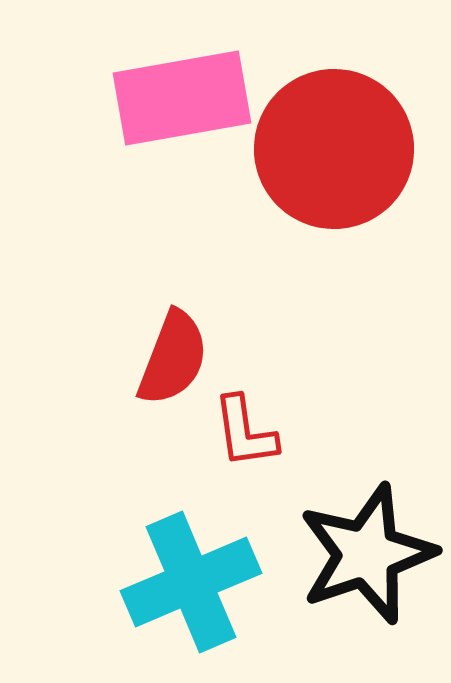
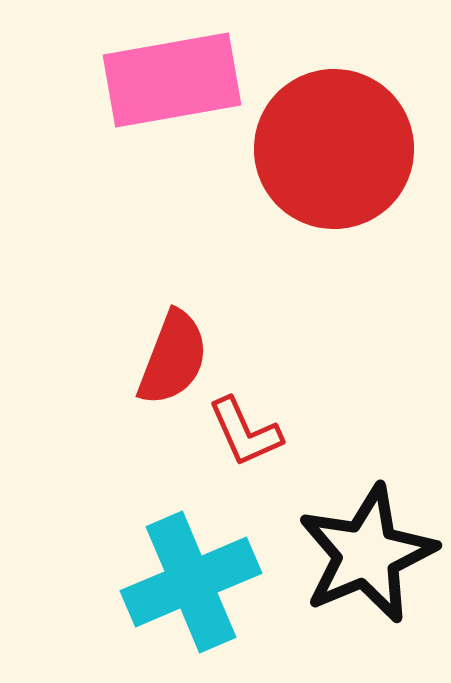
pink rectangle: moved 10 px left, 18 px up
red L-shape: rotated 16 degrees counterclockwise
black star: rotated 4 degrees counterclockwise
